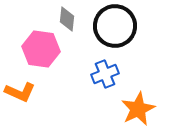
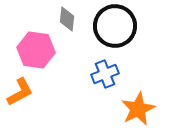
pink hexagon: moved 5 px left, 1 px down
orange L-shape: rotated 52 degrees counterclockwise
